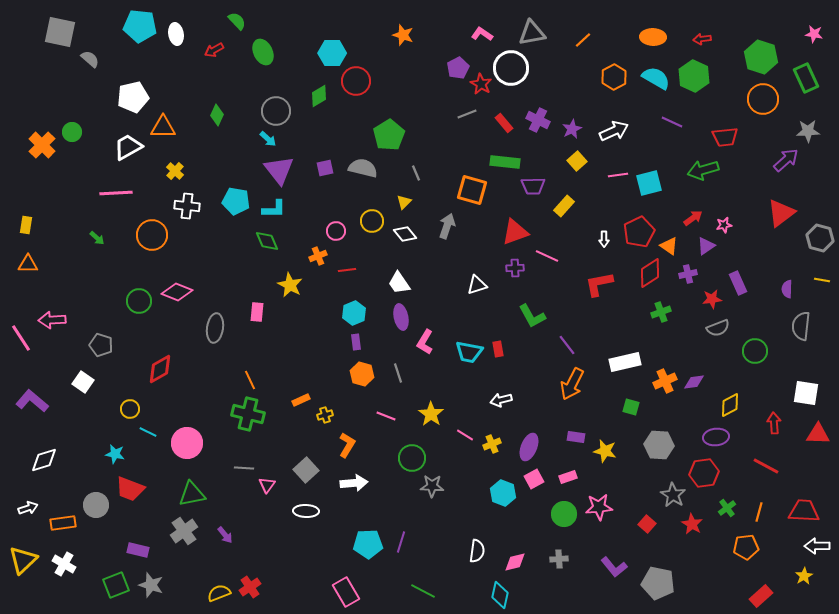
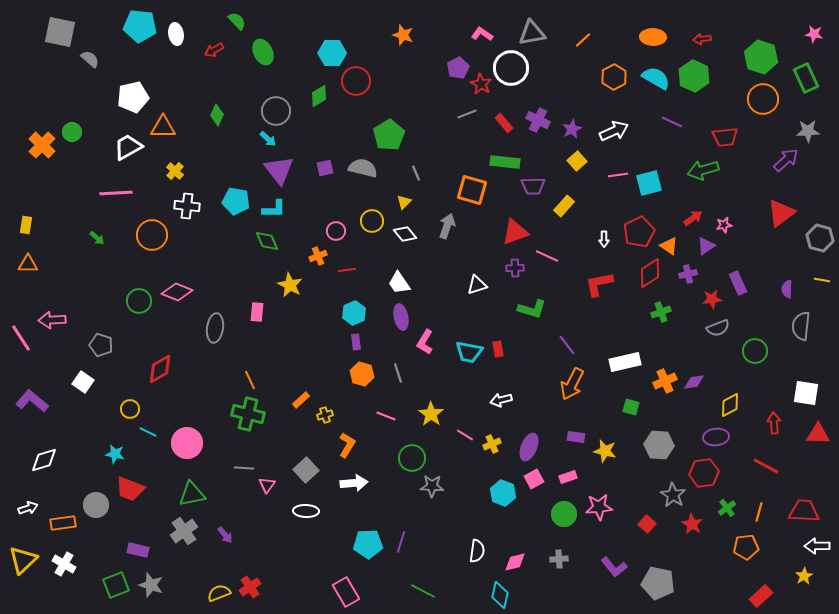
green L-shape at (532, 316): moved 7 px up; rotated 44 degrees counterclockwise
orange rectangle at (301, 400): rotated 18 degrees counterclockwise
